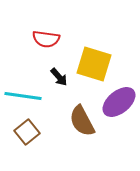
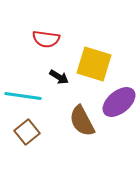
black arrow: rotated 18 degrees counterclockwise
